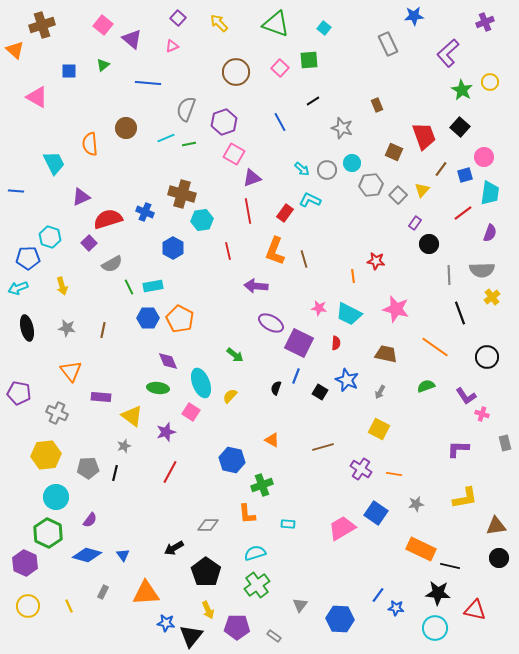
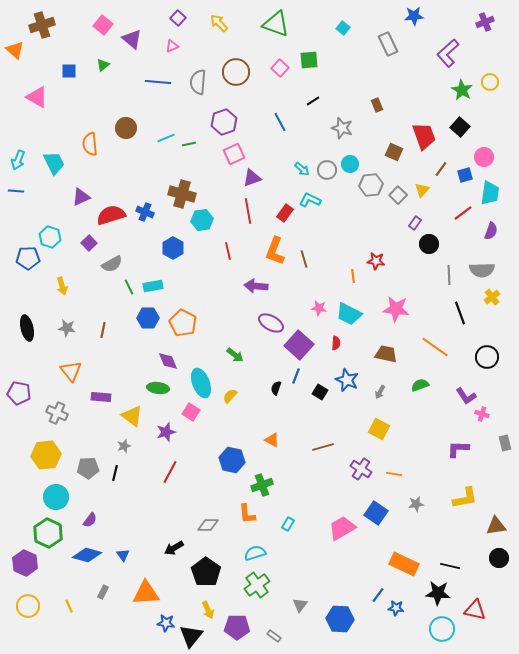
cyan square at (324, 28): moved 19 px right
blue line at (148, 83): moved 10 px right, 1 px up
gray semicircle at (186, 109): moved 12 px right, 27 px up; rotated 15 degrees counterclockwise
pink square at (234, 154): rotated 35 degrees clockwise
cyan circle at (352, 163): moved 2 px left, 1 px down
red semicircle at (108, 219): moved 3 px right, 4 px up
purple semicircle at (490, 233): moved 1 px right, 2 px up
cyan arrow at (18, 288): moved 128 px up; rotated 48 degrees counterclockwise
pink star at (396, 309): rotated 8 degrees counterclockwise
orange pentagon at (180, 319): moved 3 px right, 4 px down
purple square at (299, 343): moved 2 px down; rotated 16 degrees clockwise
green semicircle at (426, 386): moved 6 px left, 1 px up
cyan rectangle at (288, 524): rotated 64 degrees counterclockwise
orange rectangle at (421, 549): moved 17 px left, 15 px down
cyan circle at (435, 628): moved 7 px right, 1 px down
